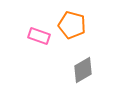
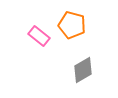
pink rectangle: rotated 20 degrees clockwise
